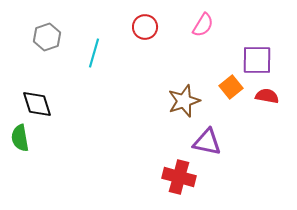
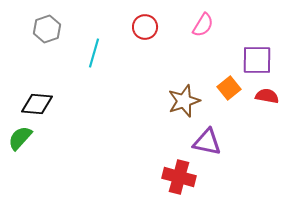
gray hexagon: moved 8 px up
orange square: moved 2 px left, 1 px down
black diamond: rotated 68 degrees counterclockwise
green semicircle: rotated 52 degrees clockwise
